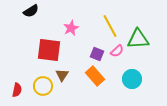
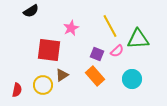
brown triangle: rotated 24 degrees clockwise
yellow circle: moved 1 px up
